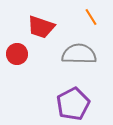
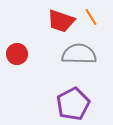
red trapezoid: moved 20 px right, 6 px up
